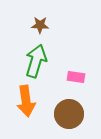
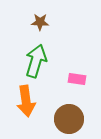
brown star: moved 3 px up
pink rectangle: moved 1 px right, 2 px down
brown circle: moved 5 px down
